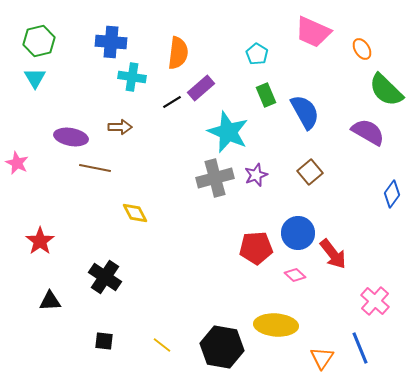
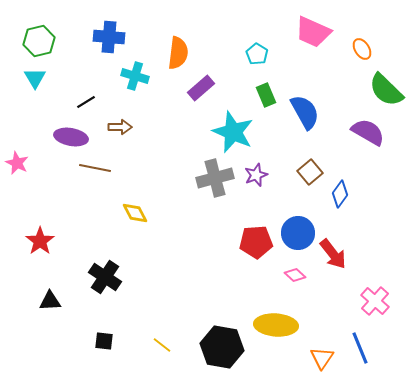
blue cross: moved 2 px left, 5 px up
cyan cross: moved 3 px right, 1 px up; rotated 8 degrees clockwise
black line: moved 86 px left
cyan star: moved 5 px right
blue diamond: moved 52 px left
red pentagon: moved 6 px up
